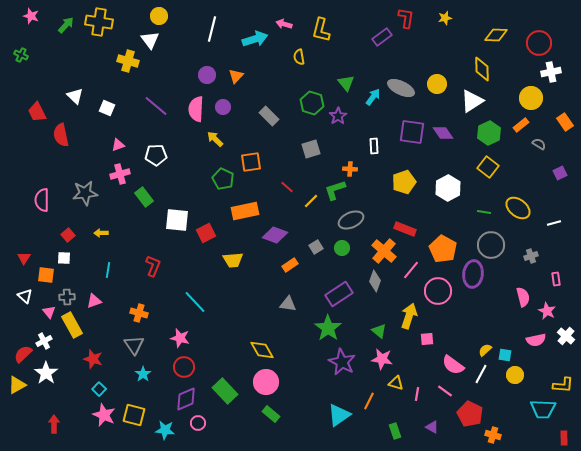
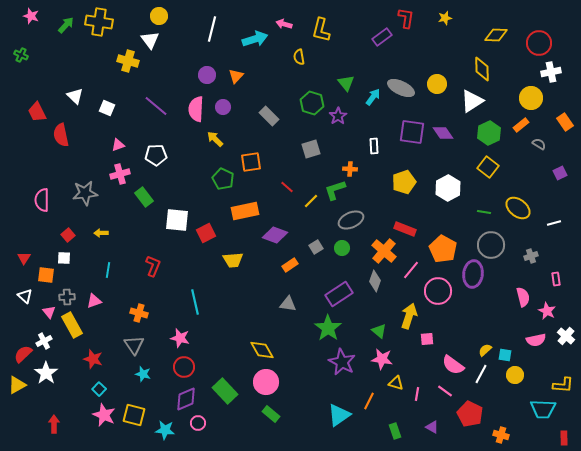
cyan line at (195, 302): rotated 30 degrees clockwise
cyan star at (143, 374): rotated 21 degrees counterclockwise
orange cross at (493, 435): moved 8 px right
